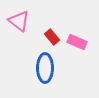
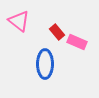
red rectangle: moved 5 px right, 5 px up
blue ellipse: moved 4 px up
